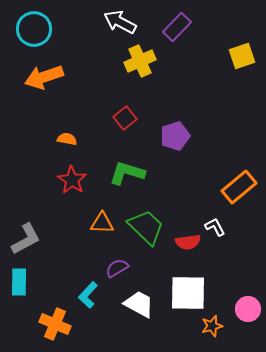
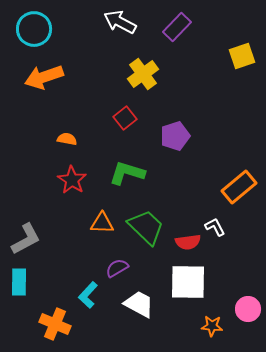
yellow cross: moved 3 px right, 13 px down; rotated 12 degrees counterclockwise
white square: moved 11 px up
orange star: rotated 20 degrees clockwise
